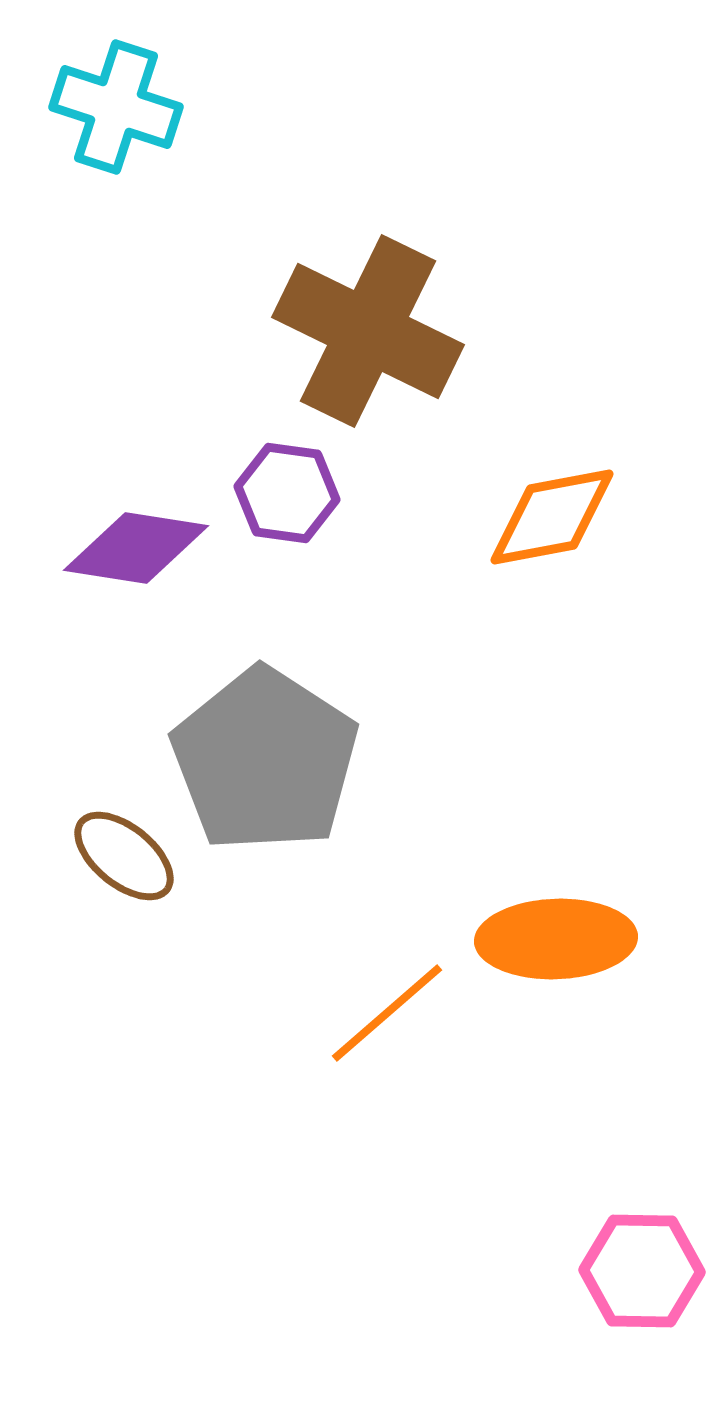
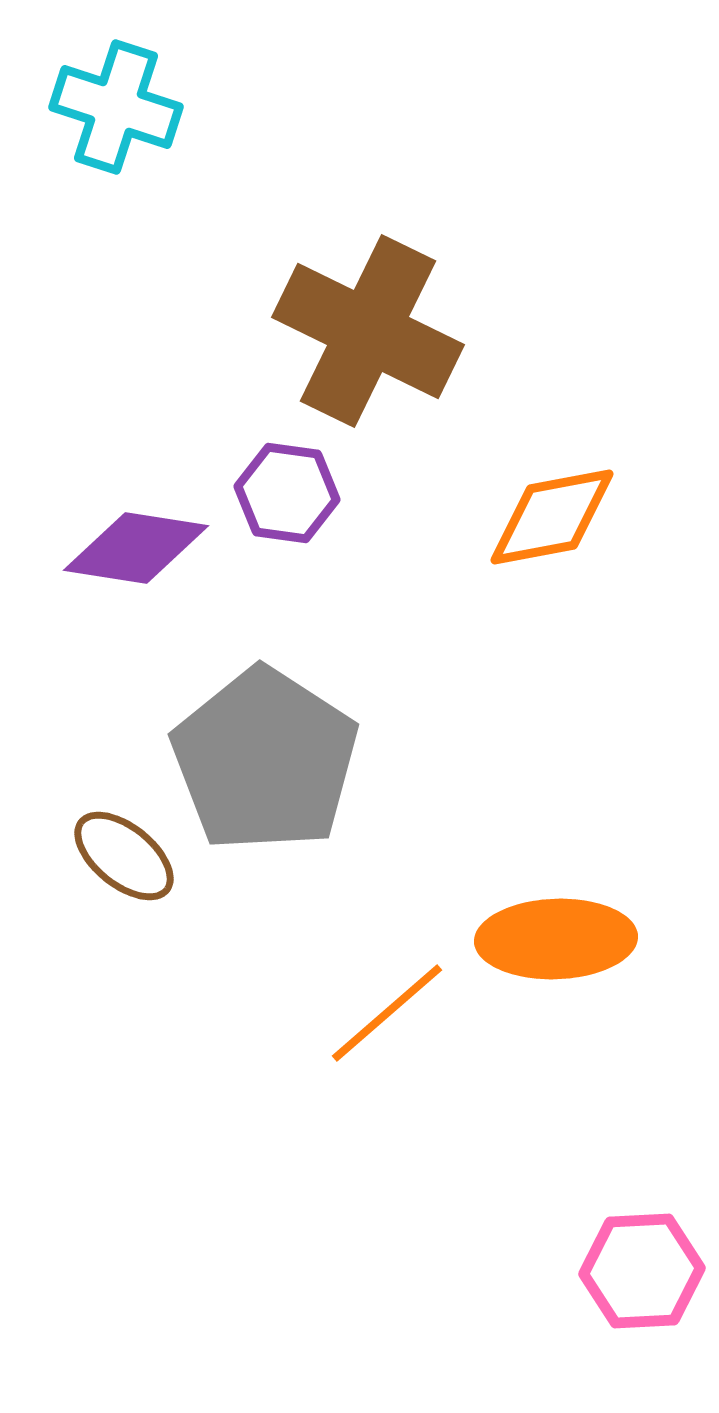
pink hexagon: rotated 4 degrees counterclockwise
